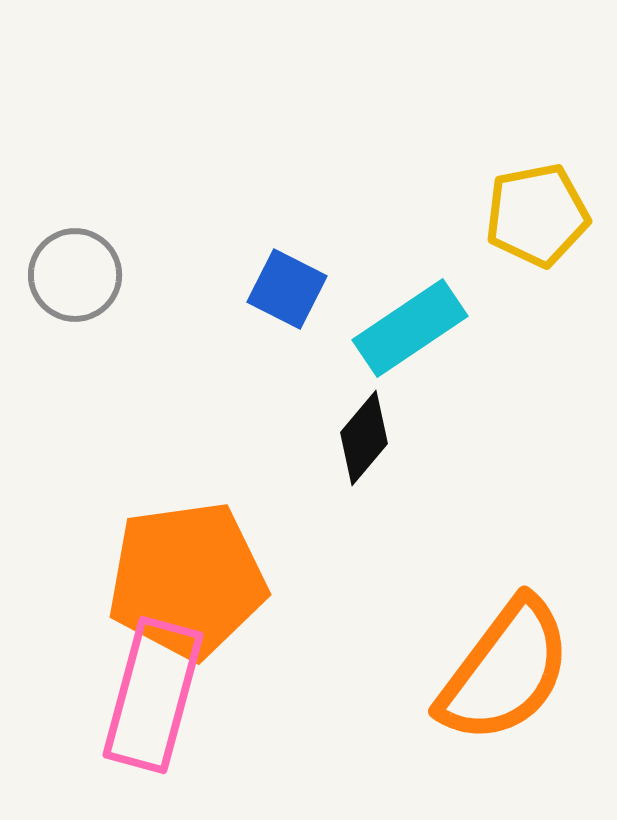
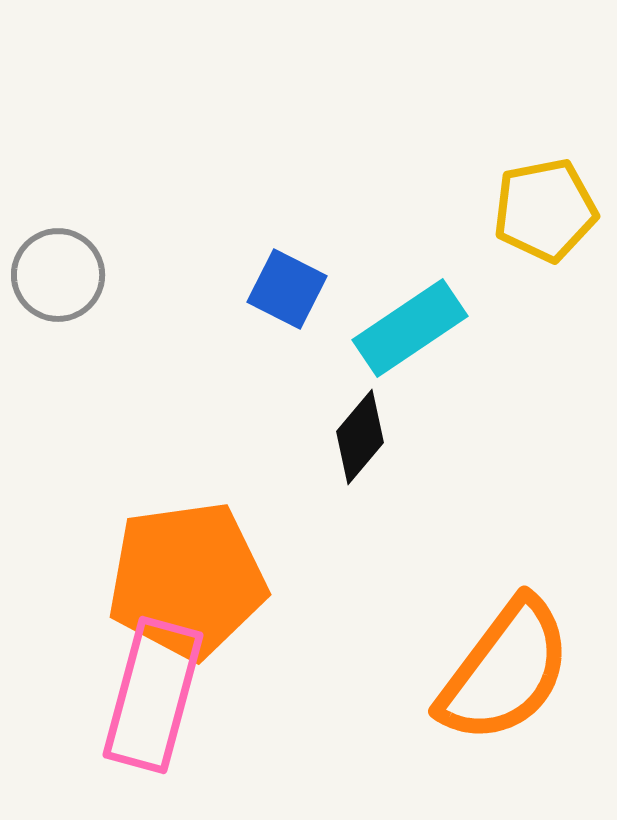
yellow pentagon: moved 8 px right, 5 px up
gray circle: moved 17 px left
black diamond: moved 4 px left, 1 px up
